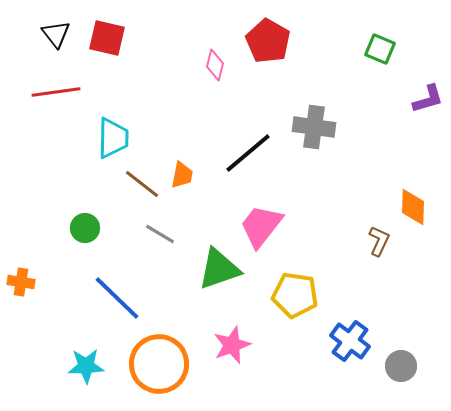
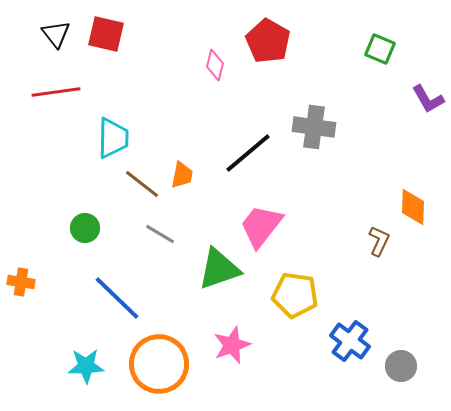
red square: moved 1 px left, 4 px up
purple L-shape: rotated 76 degrees clockwise
